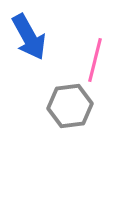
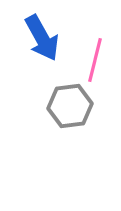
blue arrow: moved 13 px right, 1 px down
